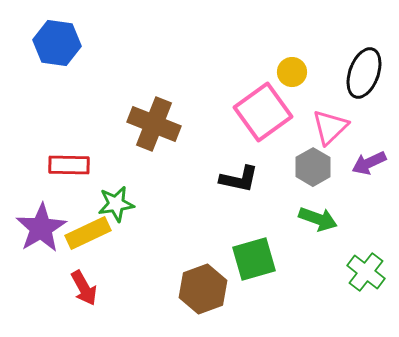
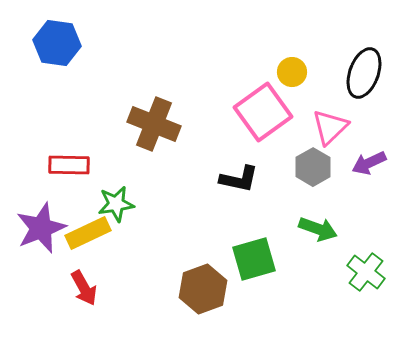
green arrow: moved 10 px down
purple star: rotated 9 degrees clockwise
